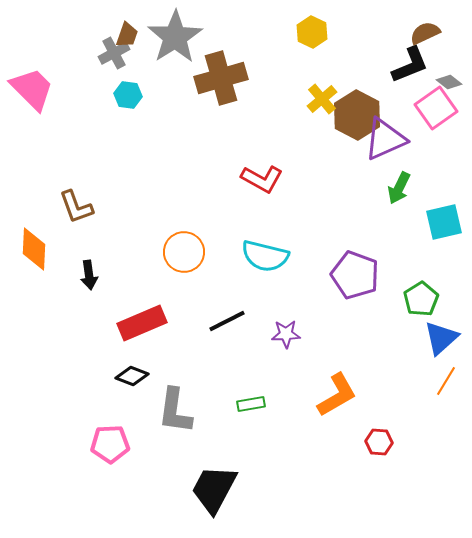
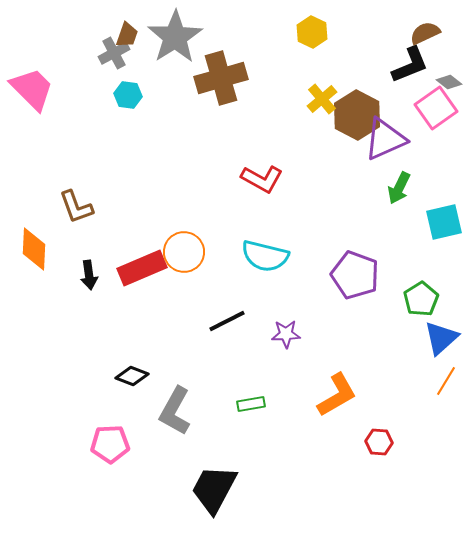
red rectangle: moved 55 px up
gray L-shape: rotated 21 degrees clockwise
